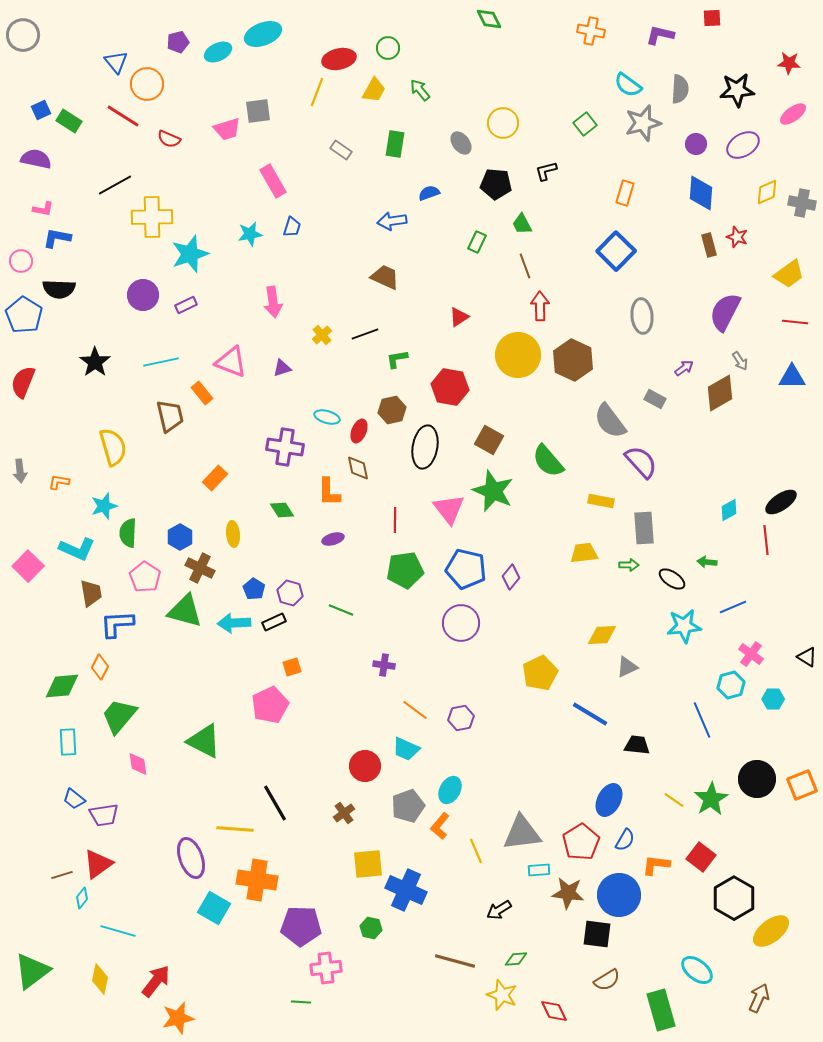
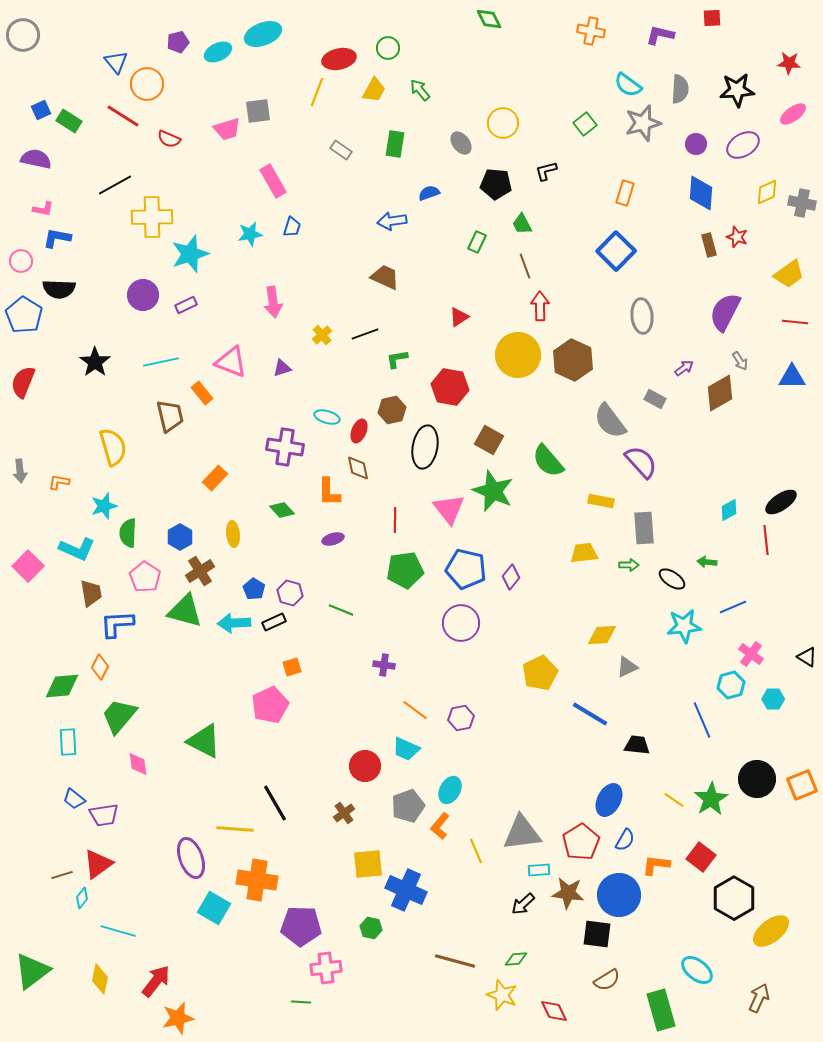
green diamond at (282, 510): rotated 10 degrees counterclockwise
brown cross at (200, 568): moved 3 px down; rotated 32 degrees clockwise
black arrow at (499, 910): moved 24 px right, 6 px up; rotated 10 degrees counterclockwise
